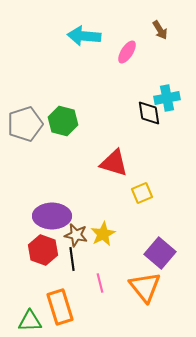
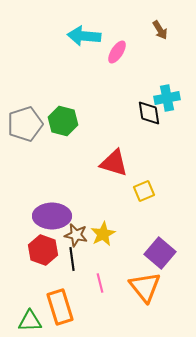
pink ellipse: moved 10 px left
yellow square: moved 2 px right, 2 px up
